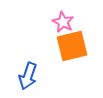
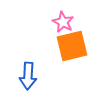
blue arrow: rotated 16 degrees counterclockwise
